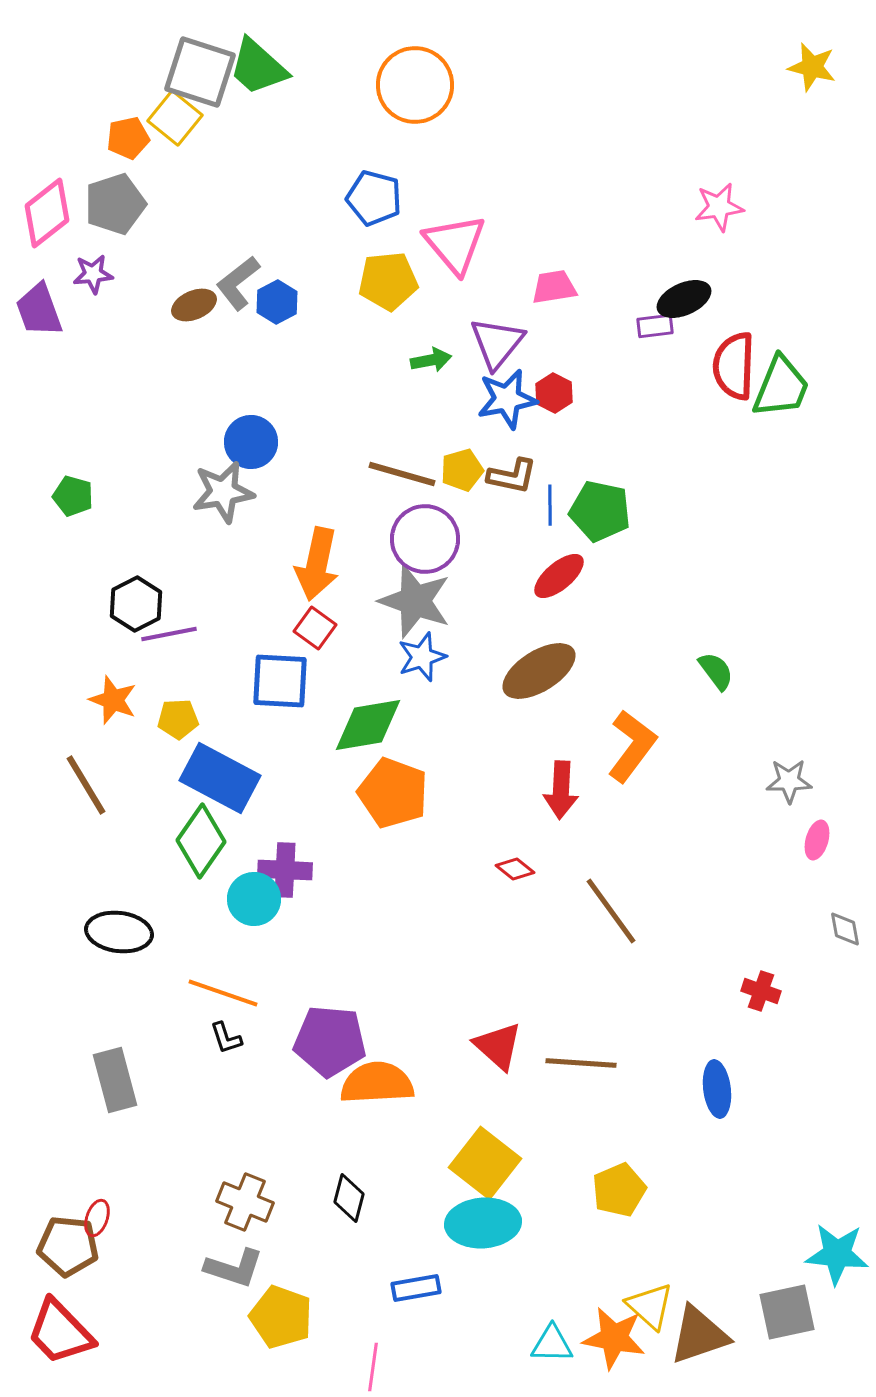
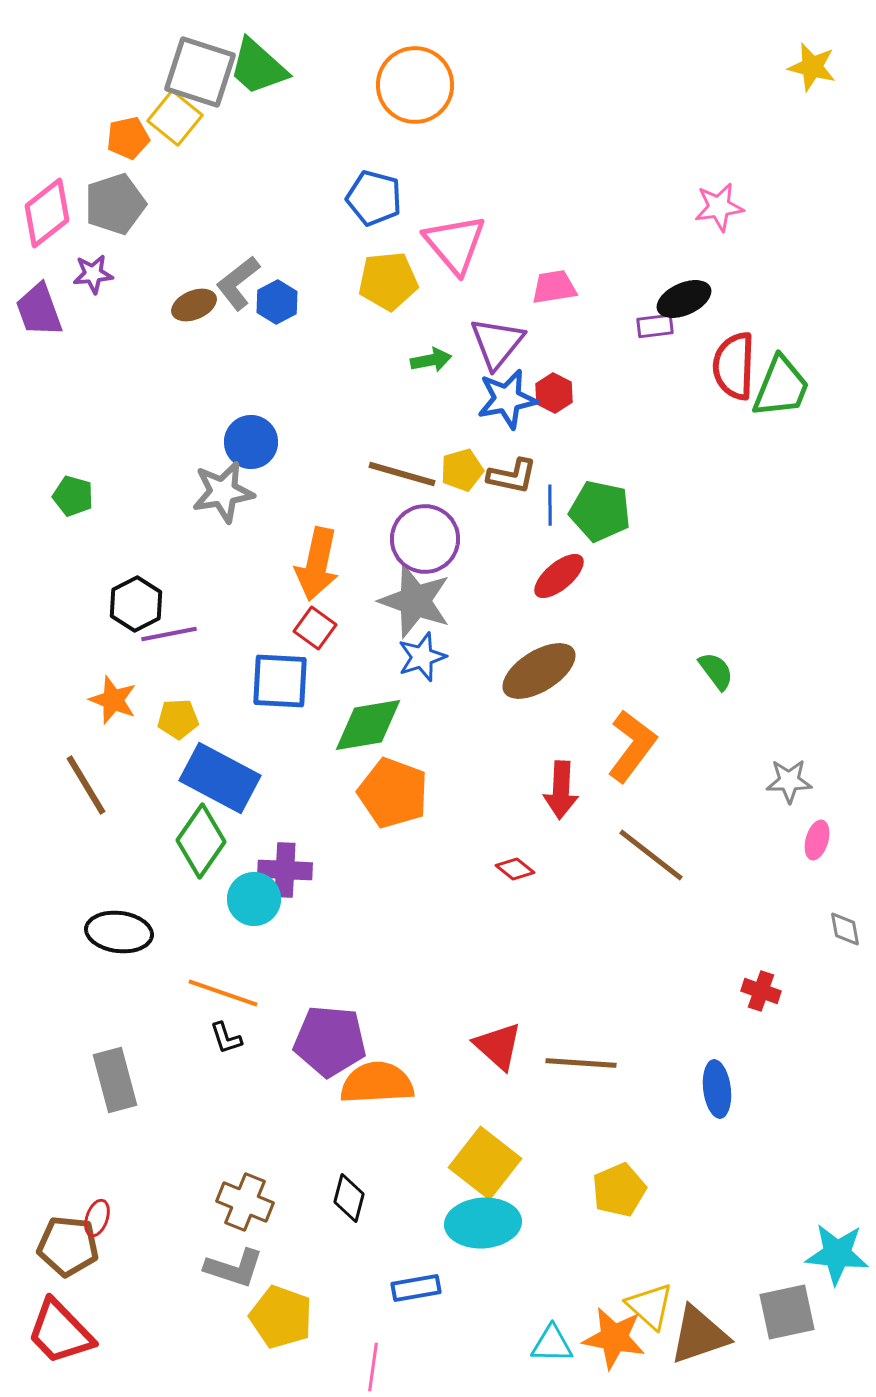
brown line at (611, 911): moved 40 px right, 56 px up; rotated 16 degrees counterclockwise
